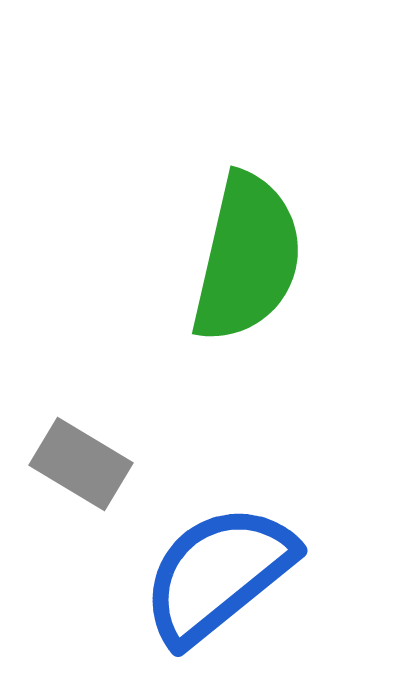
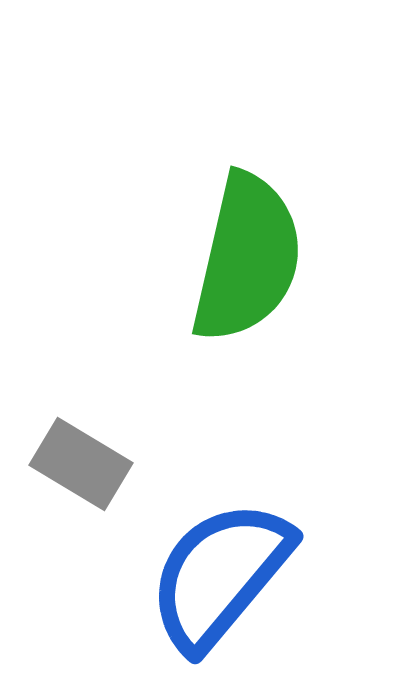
blue semicircle: moved 2 px right, 1 px down; rotated 11 degrees counterclockwise
